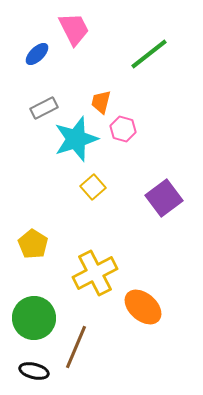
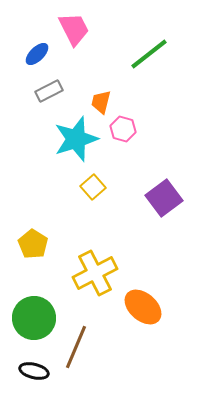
gray rectangle: moved 5 px right, 17 px up
